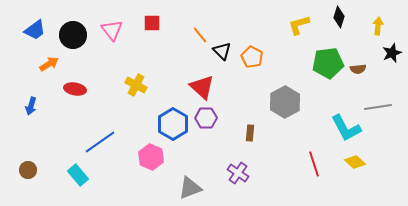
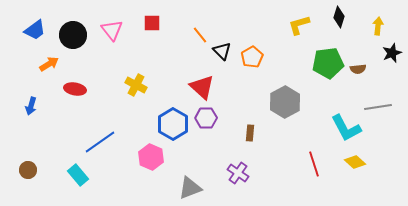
orange pentagon: rotated 15 degrees clockwise
